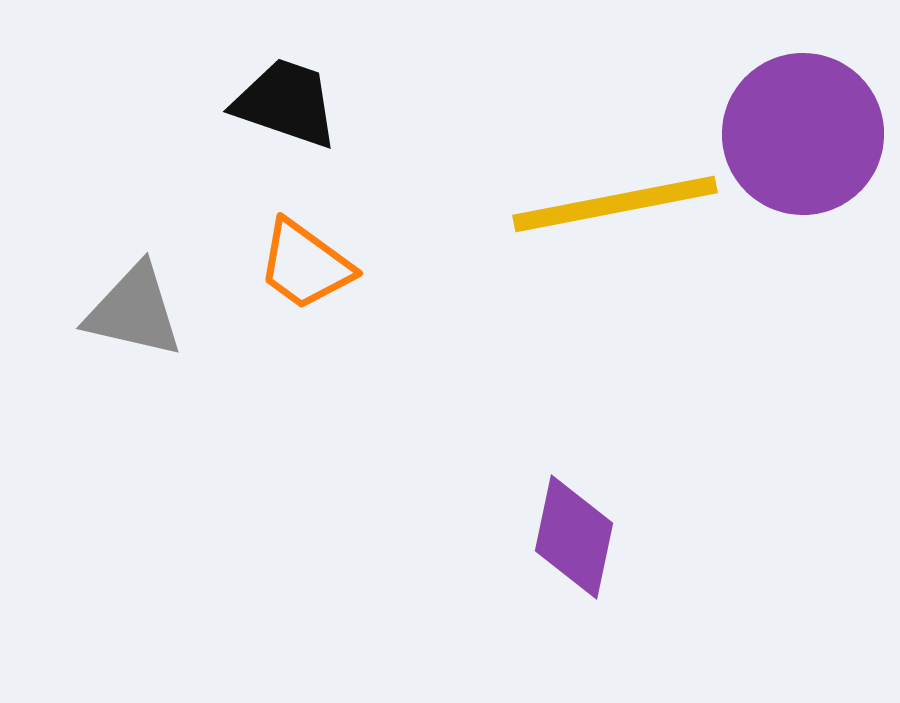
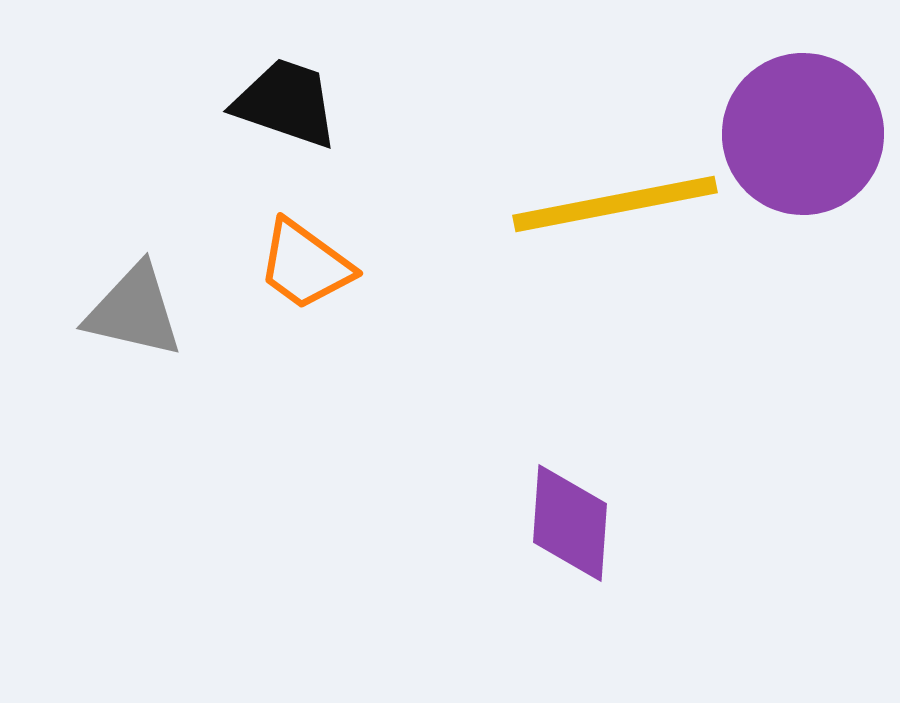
purple diamond: moved 4 px left, 14 px up; rotated 8 degrees counterclockwise
